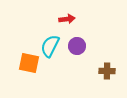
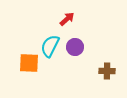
red arrow: rotated 35 degrees counterclockwise
purple circle: moved 2 px left, 1 px down
orange square: rotated 10 degrees counterclockwise
